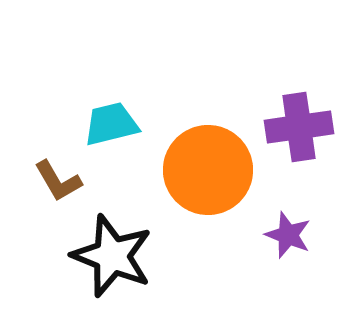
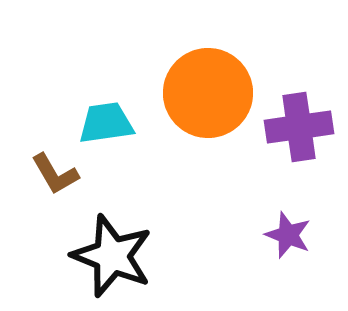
cyan trapezoid: moved 5 px left, 1 px up; rotated 6 degrees clockwise
orange circle: moved 77 px up
brown L-shape: moved 3 px left, 7 px up
